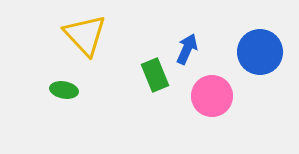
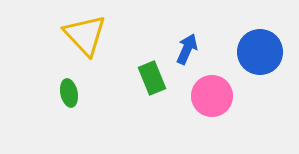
green rectangle: moved 3 px left, 3 px down
green ellipse: moved 5 px right, 3 px down; rotated 68 degrees clockwise
